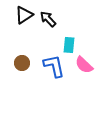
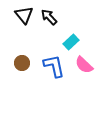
black triangle: rotated 36 degrees counterclockwise
black arrow: moved 1 px right, 2 px up
cyan rectangle: moved 2 px right, 3 px up; rotated 42 degrees clockwise
